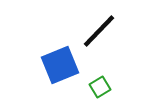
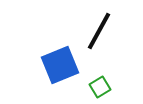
black line: rotated 15 degrees counterclockwise
